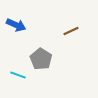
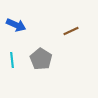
cyan line: moved 6 px left, 15 px up; rotated 63 degrees clockwise
